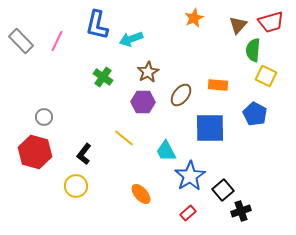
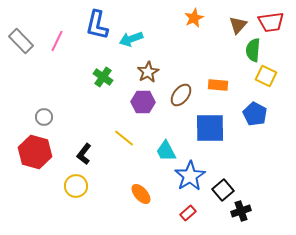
red trapezoid: rotated 8 degrees clockwise
